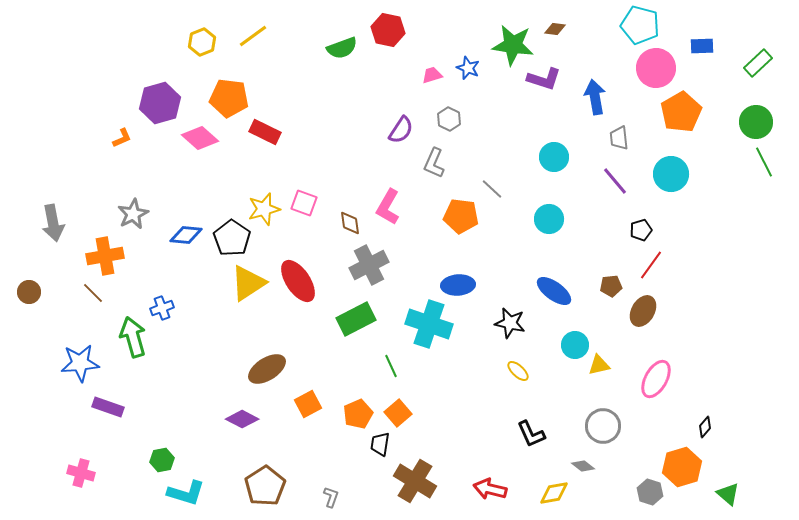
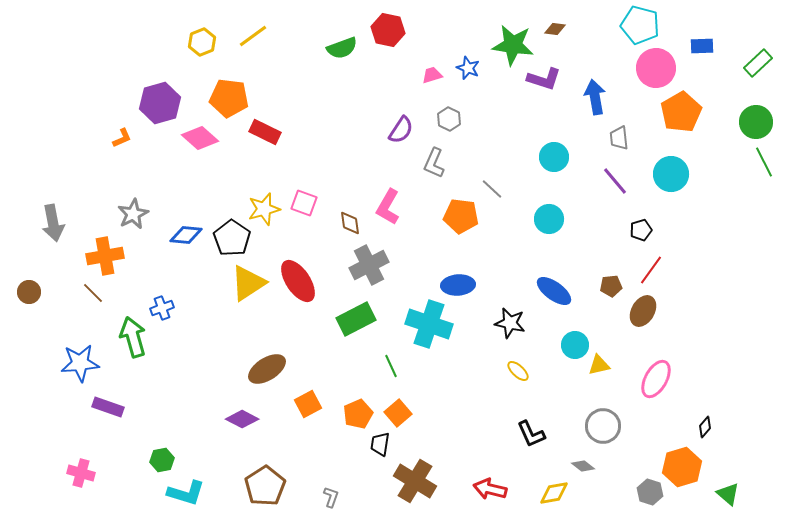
red line at (651, 265): moved 5 px down
